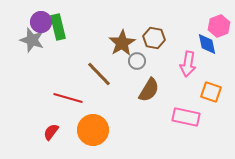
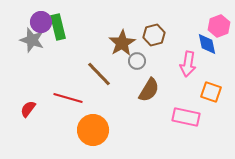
brown hexagon: moved 3 px up; rotated 25 degrees counterclockwise
red semicircle: moved 23 px left, 23 px up
